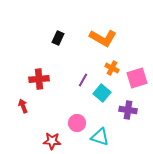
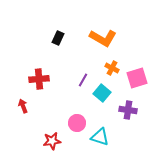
red star: rotated 12 degrees counterclockwise
